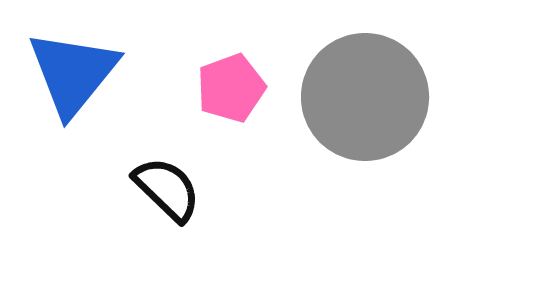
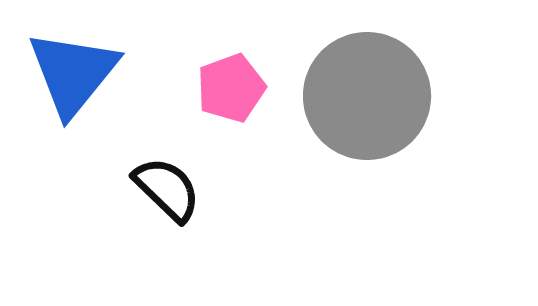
gray circle: moved 2 px right, 1 px up
